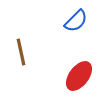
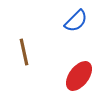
brown line: moved 3 px right
